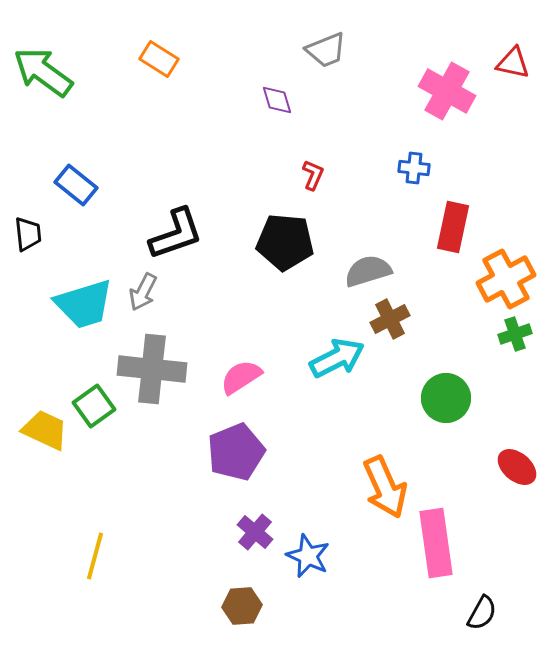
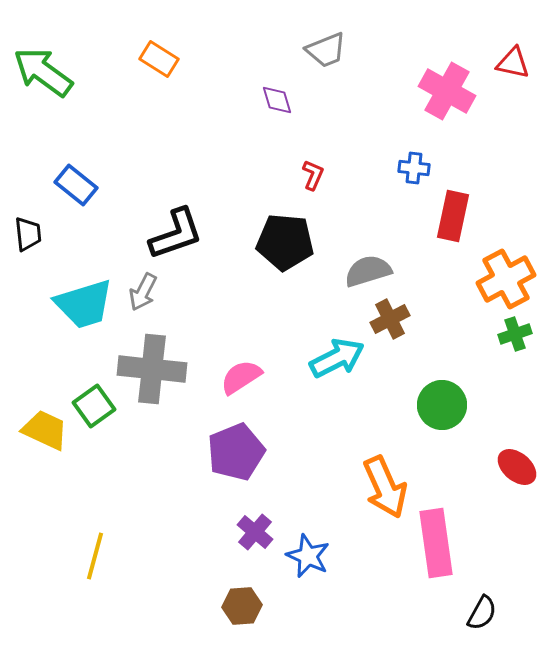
red rectangle: moved 11 px up
green circle: moved 4 px left, 7 px down
